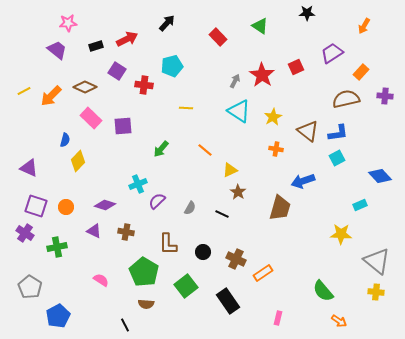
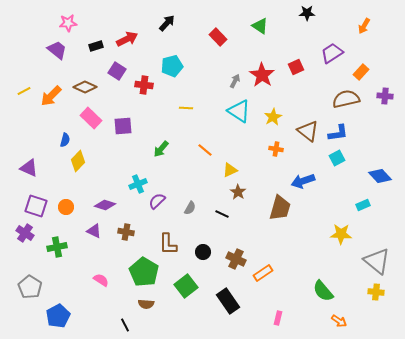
cyan rectangle at (360, 205): moved 3 px right
